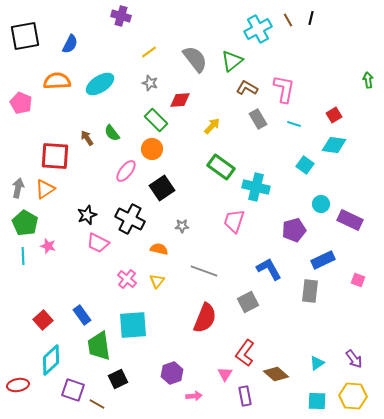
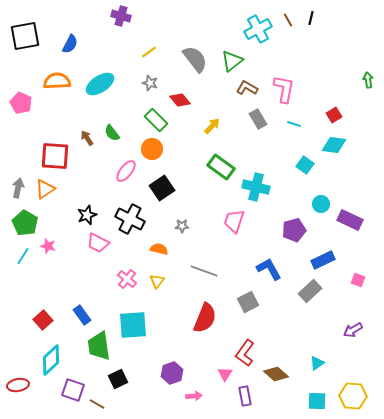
red diamond at (180, 100): rotated 55 degrees clockwise
cyan line at (23, 256): rotated 36 degrees clockwise
gray rectangle at (310, 291): rotated 40 degrees clockwise
purple arrow at (354, 359): moved 1 px left, 29 px up; rotated 96 degrees clockwise
